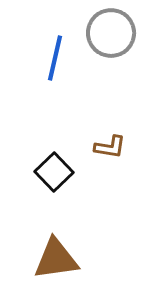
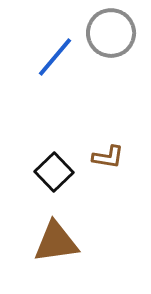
blue line: moved 1 px up; rotated 27 degrees clockwise
brown L-shape: moved 2 px left, 10 px down
brown triangle: moved 17 px up
